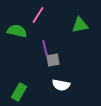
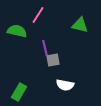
green triangle: rotated 24 degrees clockwise
white semicircle: moved 4 px right
